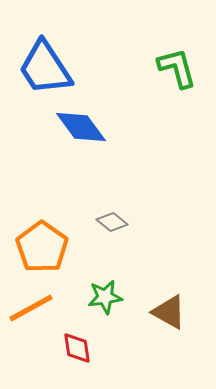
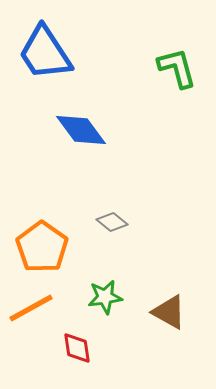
blue trapezoid: moved 15 px up
blue diamond: moved 3 px down
